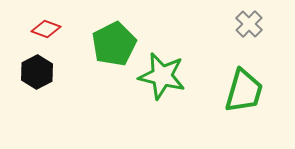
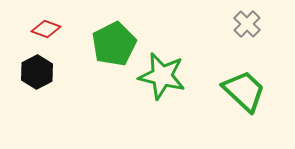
gray cross: moved 2 px left
green trapezoid: rotated 63 degrees counterclockwise
